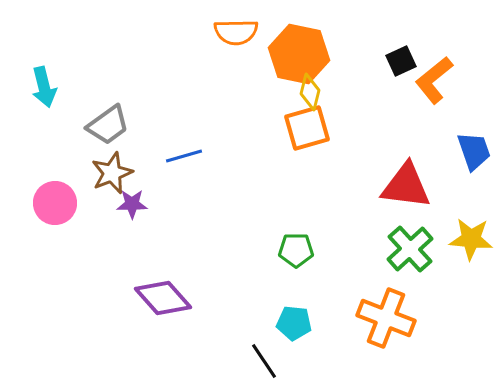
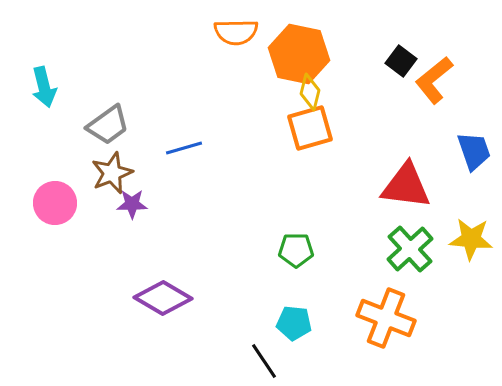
black square: rotated 28 degrees counterclockwise
orange square: moved 3 px right
blue line: moved 8 px up
purple diamond: rotated 18 degrees counterclockwise
